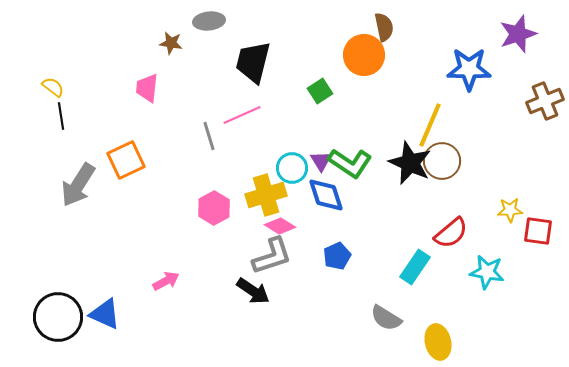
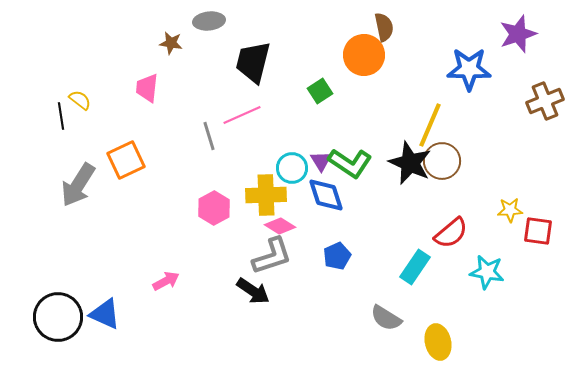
yellow semicircle: moved 27 px right, 13 px down
yellow cross: rotated 15 degrees clockwise
